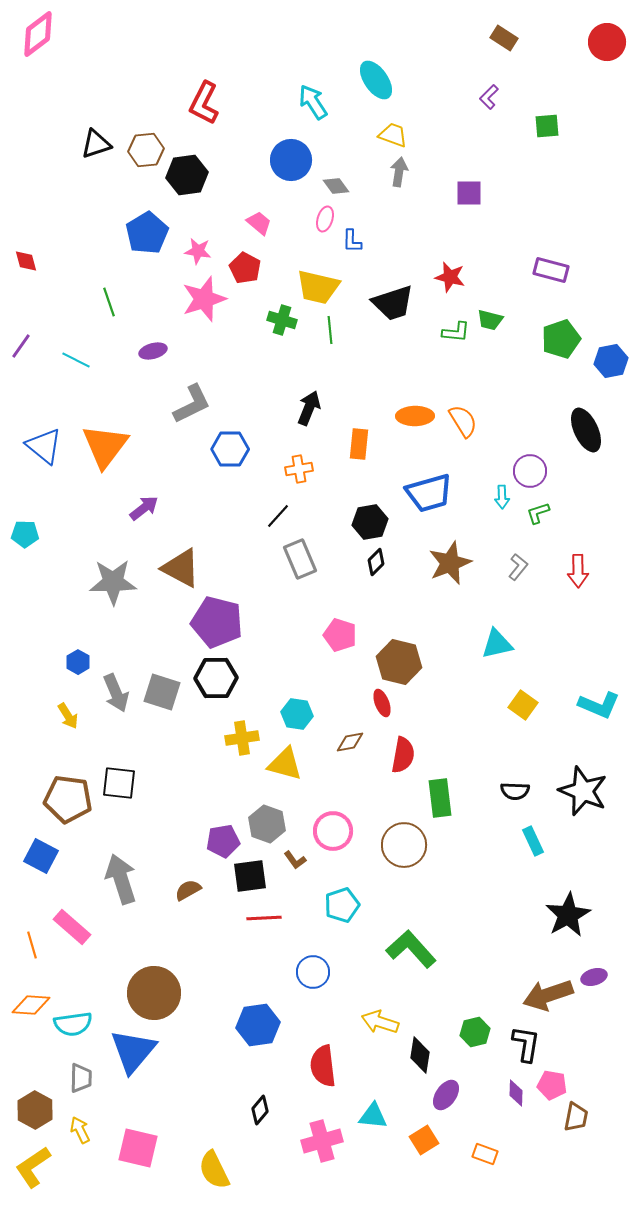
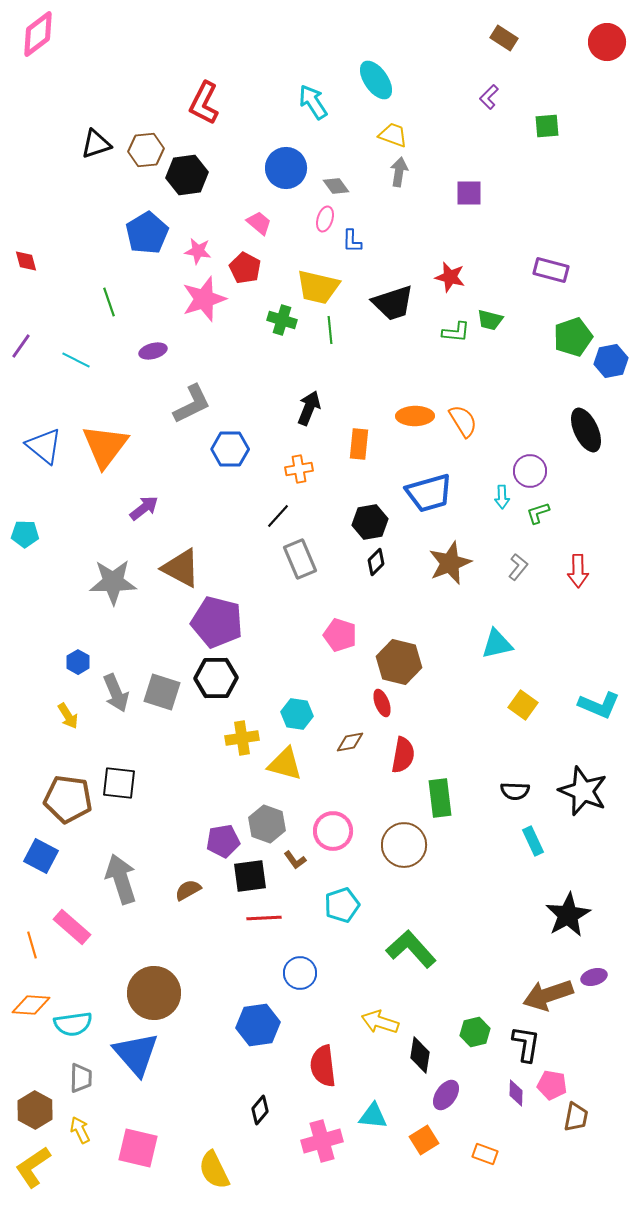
blue circle at (291, 160): moved 5 px left, 8 px down
green pentagon at (561, 339): moved 12 px right, 2 px up
blue circle at (313, 972): moved 13 px left, 1 px down
blue triangle at (133, 1051): moved 3 px right, 3 px down; rotated 21 degrees counterclockwise
